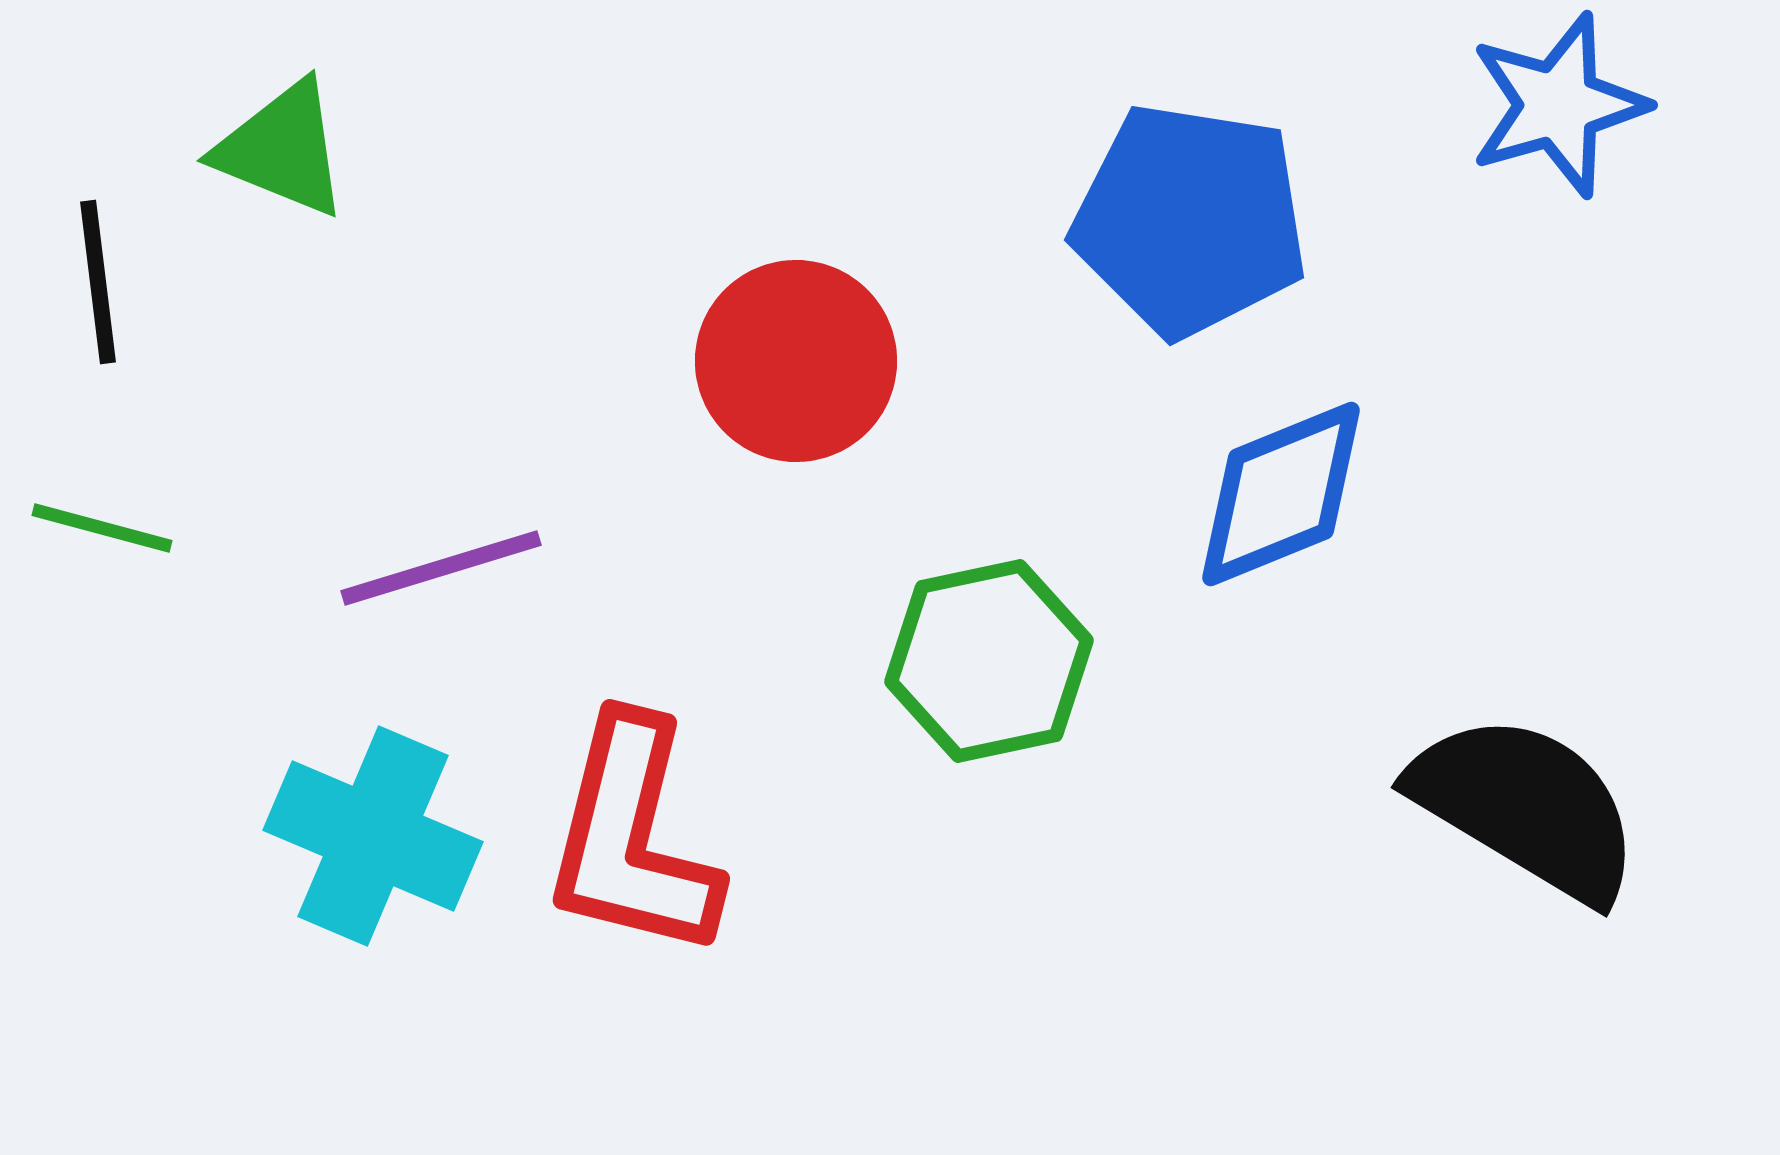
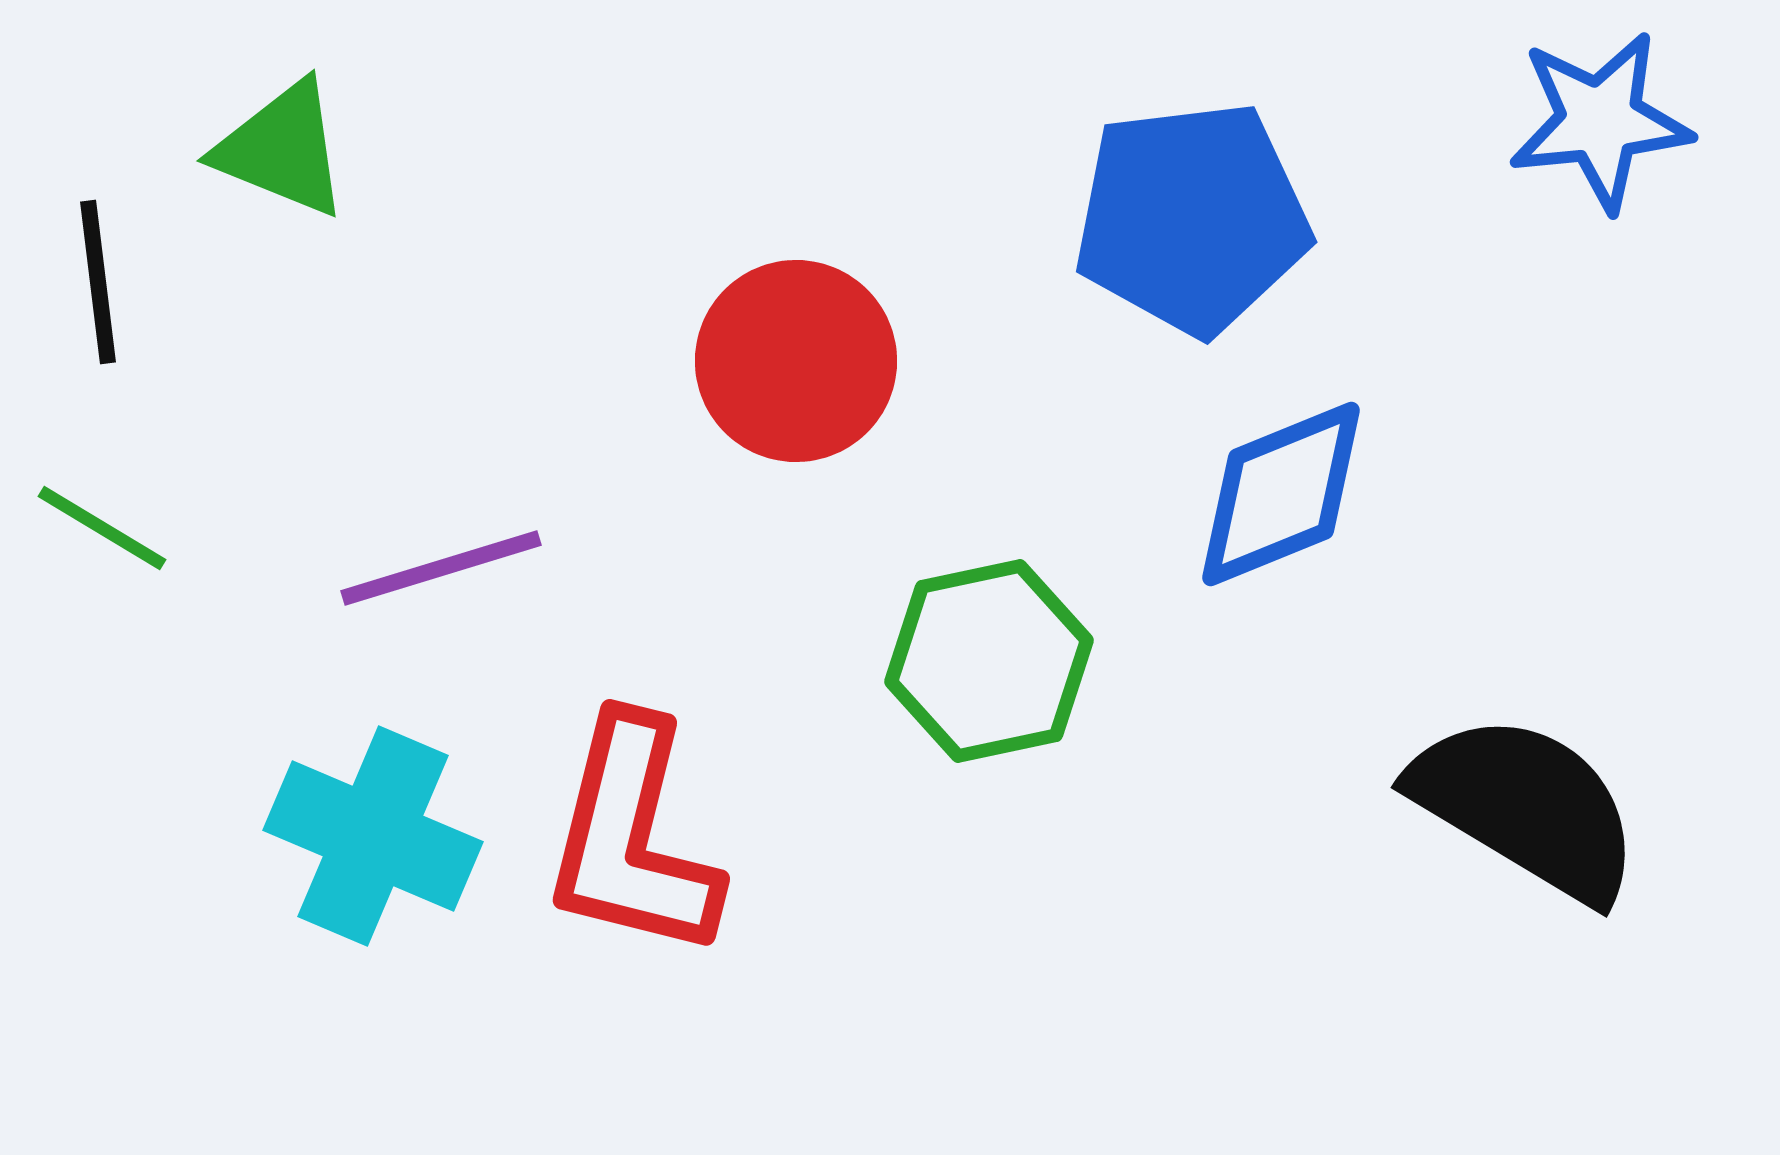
blue star: moved 42 px right, 16 px down; rotated 10 degrees clockwise
blue pentagon: moved 2 px right, 2 px up; rotated 16 degrees counterclockwise
green line: rotated 16 degrees clockwise
